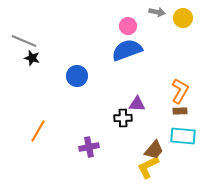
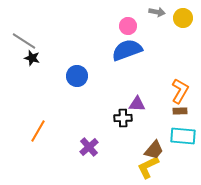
gray line: rotated 10 degrees clockwise
purple cross: rotated 30 degrees counterclockwise
